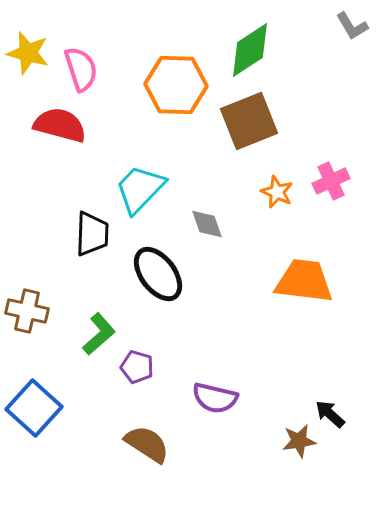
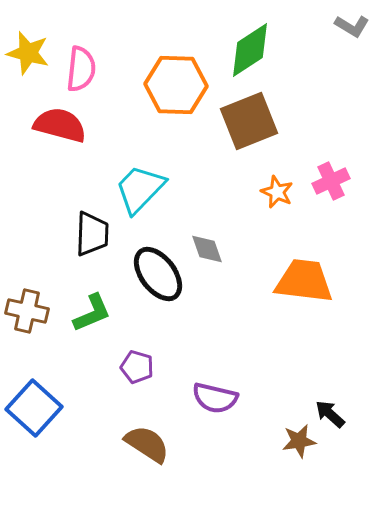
gray L-shape: rotated 28 degrees counterclockwise
pink semicircle: rotated 24 degrees clockwise
gray diamond: moved 25 px down
green L-shape: moved 7 px left, 21 px up; rotated 18 degrees clockwise
